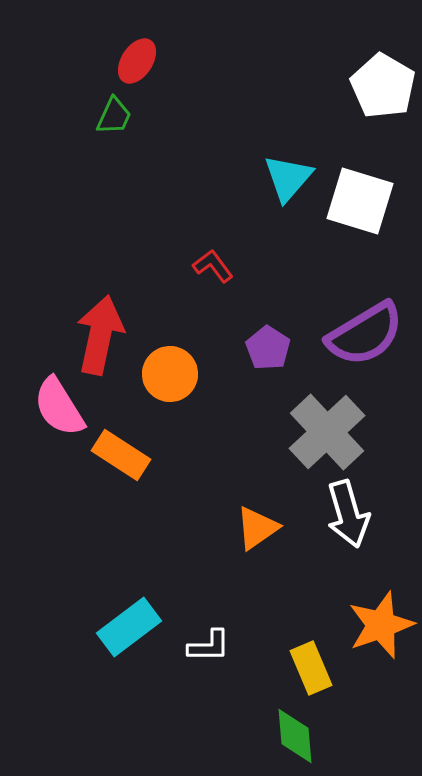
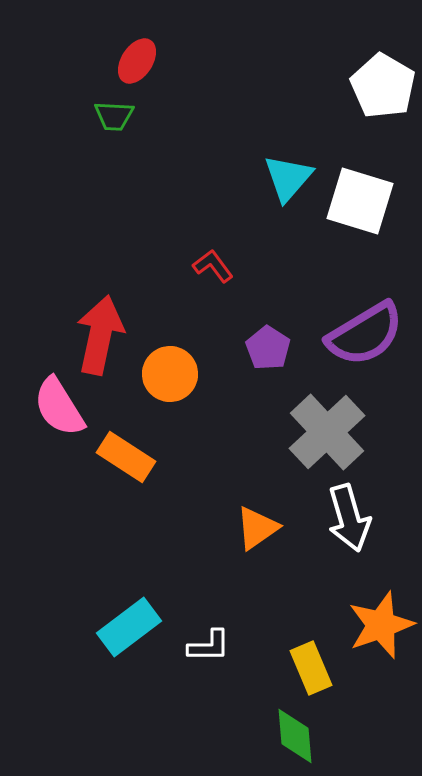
green trapezoid: rotated 69 degrees clockwise
orange rectangle: moved 5 px right, 2 px down
white arrow: moved 1 px right, 4 px down
